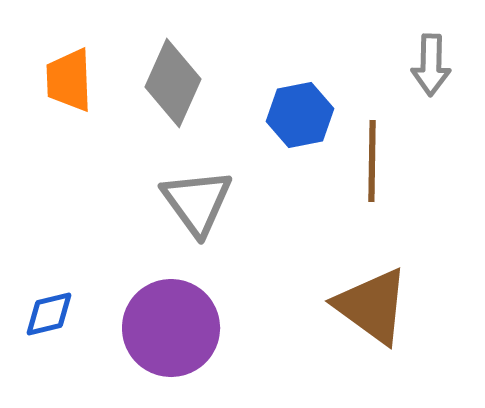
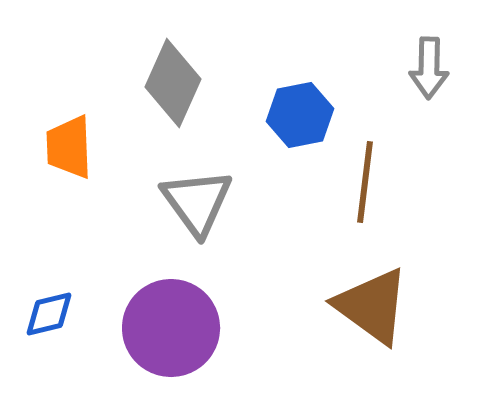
gray arrow: moved 2 px left, 3 px down
orange trapezoid: moved 67 px down
brown line: moved 7 px left, 21 px down; rotated 6 degrees clockwise
